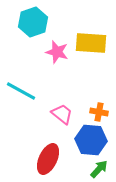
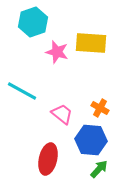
cyan line: moved 1 px right
orange cross: moved 1 px right, 4 px up; rotated 18 degrees clockwise
red ellipse: rotated 12 degrees counterclockwise
